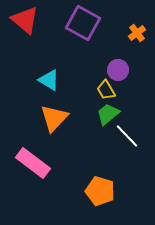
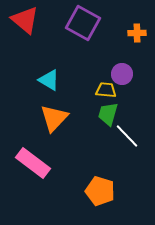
orange cross: rotated 36 degrees clockwise
purple circle: moved 4 px right, 4 px down
yellow trapezoid: rotated 125 degrees clockwise
green trapezoid: rotated 35 degrees counterclockwise
